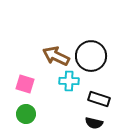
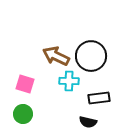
black rectangle: moved 1 px up; rotated 25 degrees counterclockwise
green circle: moved 3 px left
black semicircle: moved 6 px left, 1 px up
